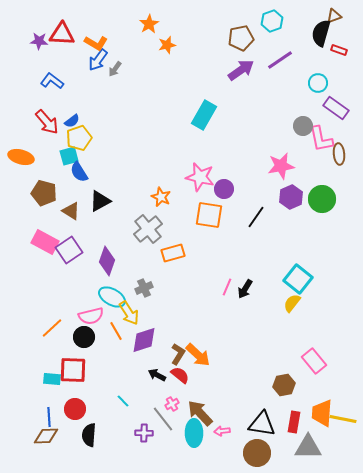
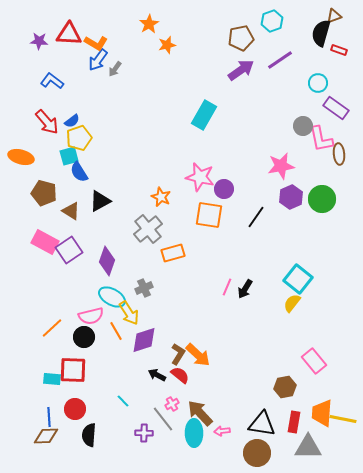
red triangle at (62, 34): moved 7 px right
brown hexagon at (284, 385): moved 1 px right, 2 px down
